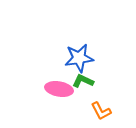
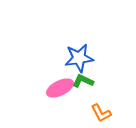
pink ellipse: moved 1 px right, 1 px up; rotated 36 degrees counterclockwise
orange L-shape: moved 2 px down
